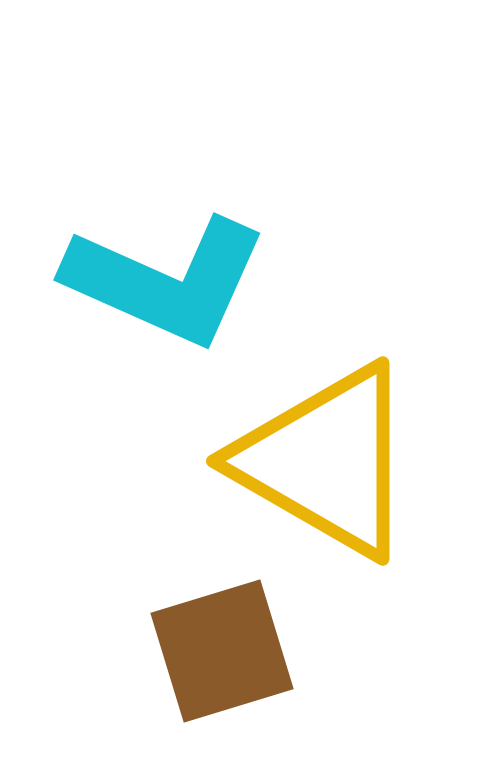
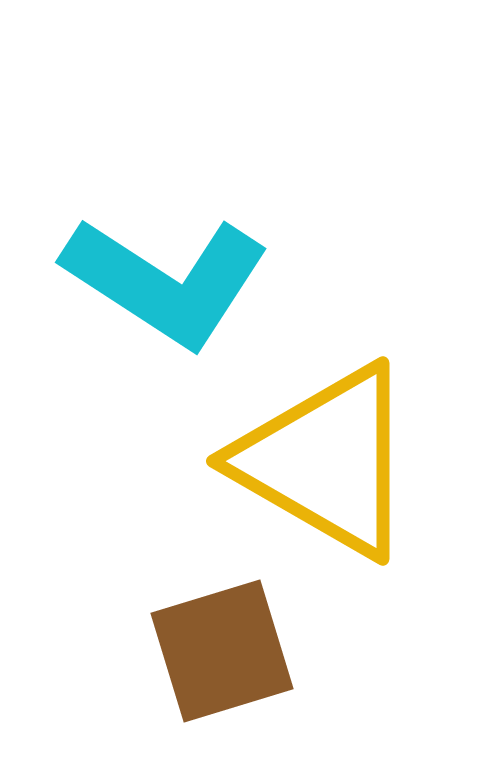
cyan L-shape: rotated 9 degrees clockwise
